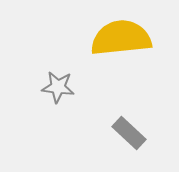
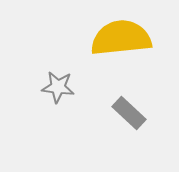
gray rectangle: moved 20 px up
